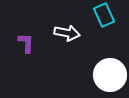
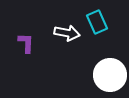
cyan rectangle: moved 7 px left, 7 px down
